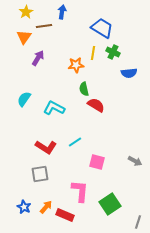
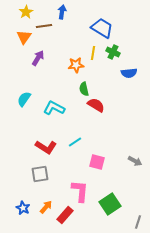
blue star: moved 1 px left, 1 px down
red rectangle: rotated 72 degrees counterclockwise
